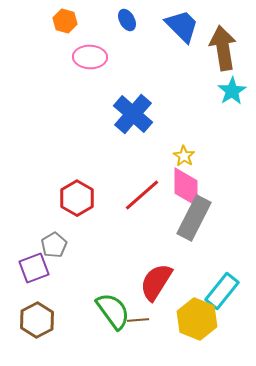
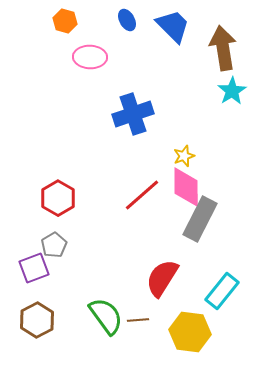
blue trapezoid: moved 9 px left
blue cross: rotated 30 degrees clockwise
yellow star: rotated 20 degrees clockwise
red hexagon: moved 19 px left
gray rectangle: moved 6 px right, 1 px down
red semicircle: moved 6 px right, 4 px up
green semicircle: moved 7 px left, 5 px down
yellow hexagon: moved 7 px left, 13 px down; rotated 15 degrees counterclockwise
